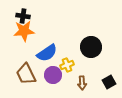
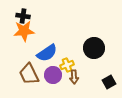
black circle: moved 3 px right, 1 px down
brown trapezoid: moved 3 px right
brown arrow: moved 8 px left, 6 px up
